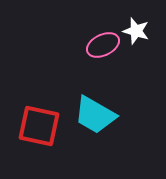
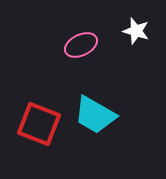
pink ellipse: moved 22 px left
red square: moved 2 px up; rotated 9 degrees clockwise
